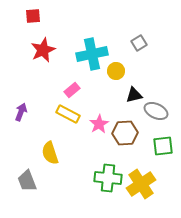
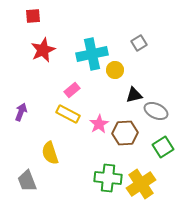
yellow circle: moved 1 px left, 1 px up
green square: moved 1 px down; rotated 25 degrees counterclockwise
